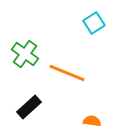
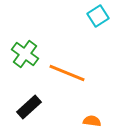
cyan square: moved 4 px right, 7 px up
